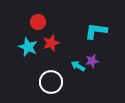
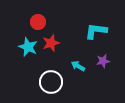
purple star: moved 11 px right
